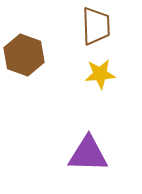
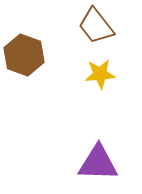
brown trapezoid: rotated 144 degrees clockwise
purple triangle: moved 10 px right, 9 px down
